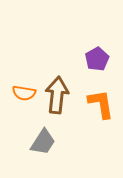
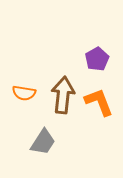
brown arrow: moved 6 px right
orange L-shape: moved 2 px left, 2 px up; rotated 12 degrees counterclockwise
